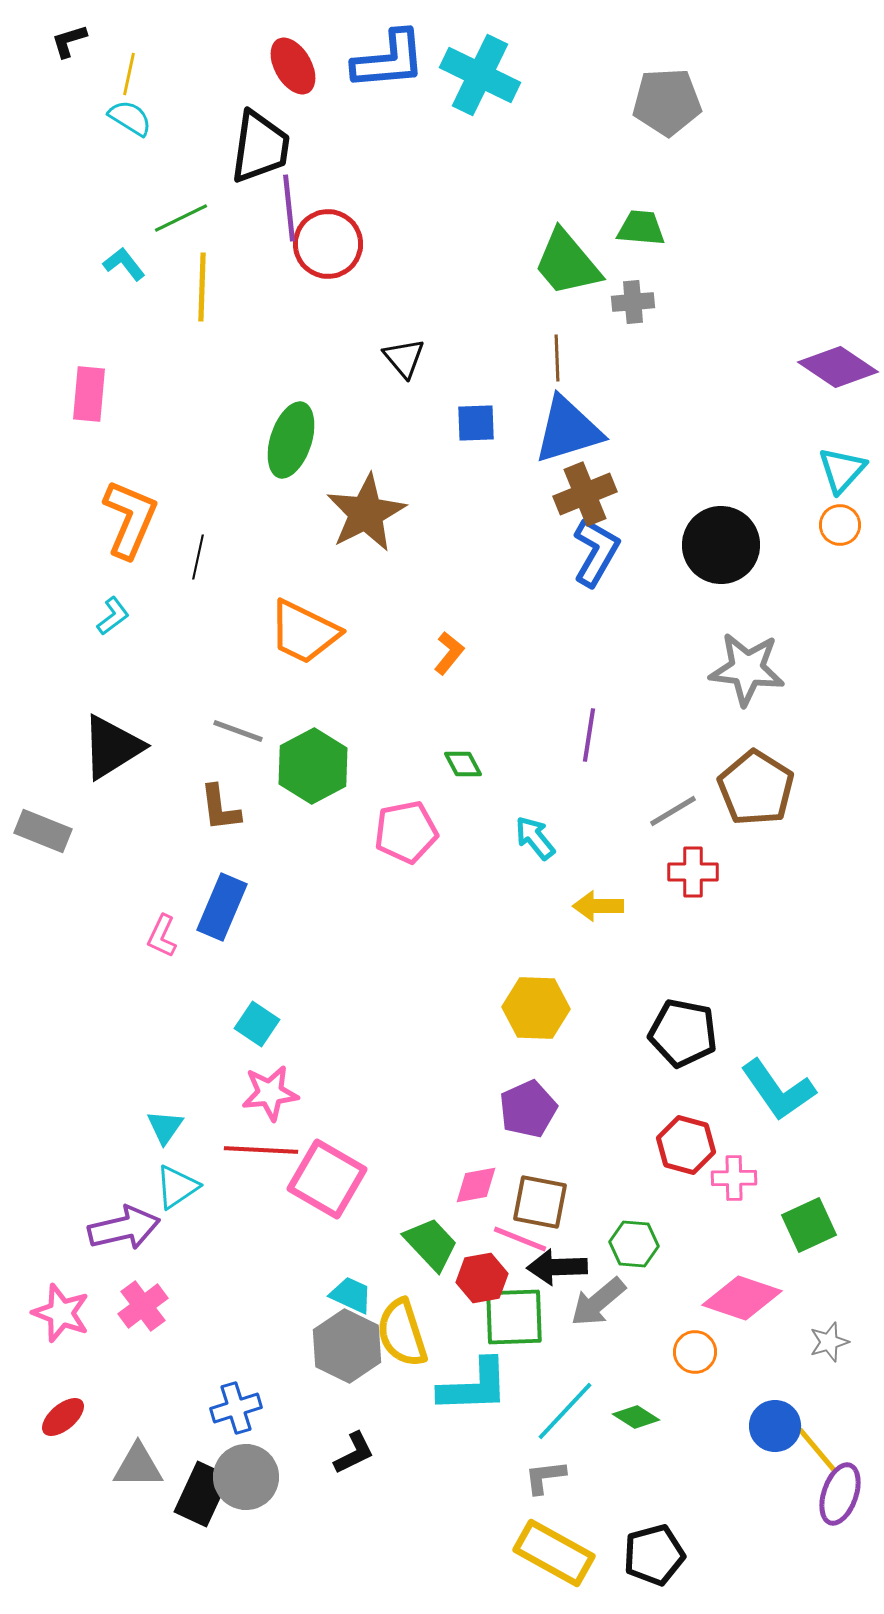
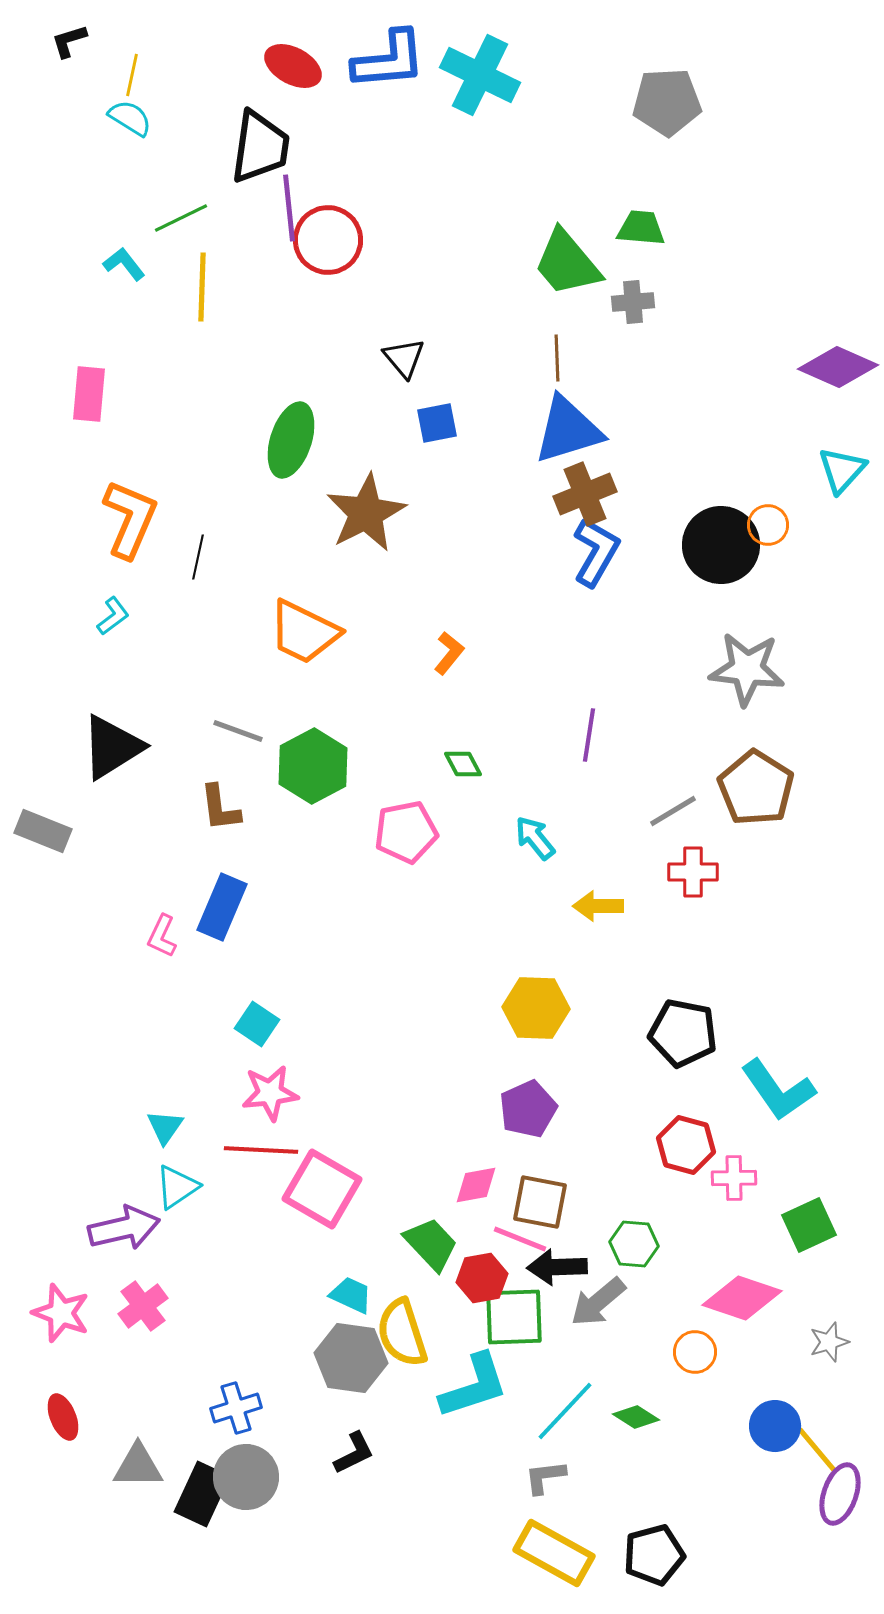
red ellipse at (293, 66): rotated 32 degrees counterclockwise
yellow line at (129, 74): moved 3 px right, 1 px down
red circle at (328, 244): moved 4 px up
purple diamond at (838, 367): rotated 10 degrees counterclockwise
blue square at (476, 423): moved 39 px left; rotated 9 degrees counterclockwise
orange circle at (840, 525): moved 72 px left
pink square at (327, 1179): moved 5 px left, 10 px down
gray hexagon at (347, 1346): moved 4 px right, 12 px down; rotated 18 degrees counterclockwise
cyan L-shape at (474, 1386): rotated 16 degrees counterclockwise
red ellipse at (63, 1417): rotated 72 degrees counterclockwise
